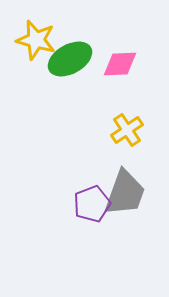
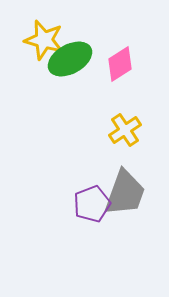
yellow star: moved 8 px right
pink diamond: rotated 30 degrees counterclockwise
yellow cross: moved 2 px left
